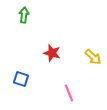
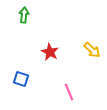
red star: moved 2 px left, 1 px up; rotated 12 degrees clockwise
yellow arrow: moved 1 px left, 7 px up
pink line: moved 1 px up
